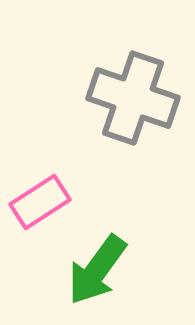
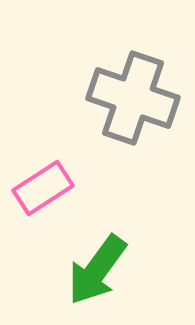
pink rectangle: moved 3 px right, 14 px up
